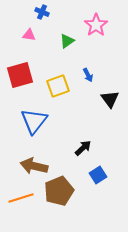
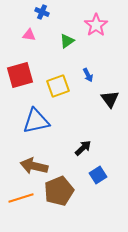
blue triangle: moved 2 px right; rotated 40 degrees clockwise
